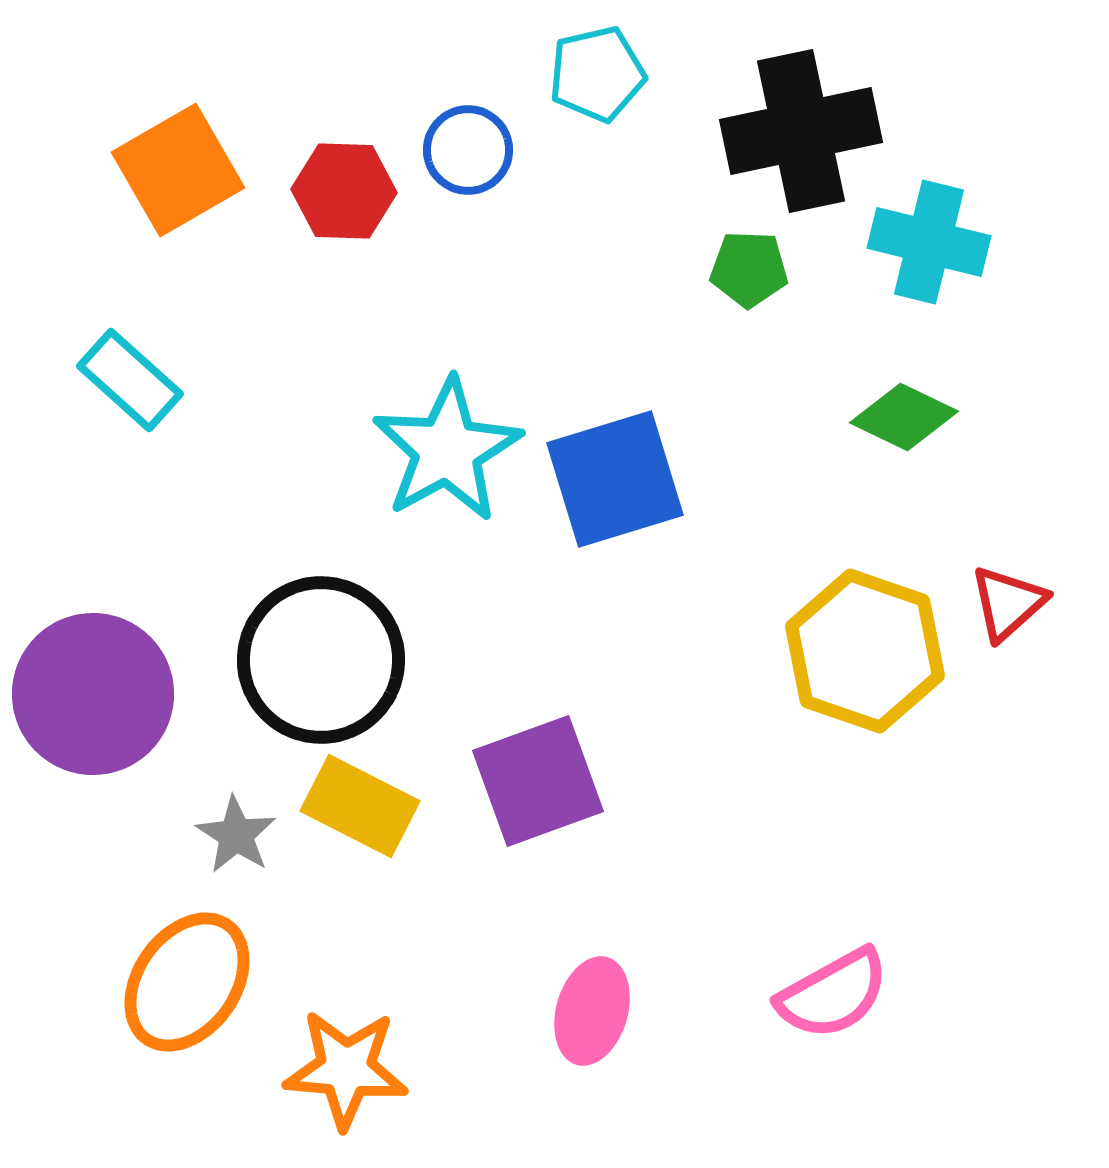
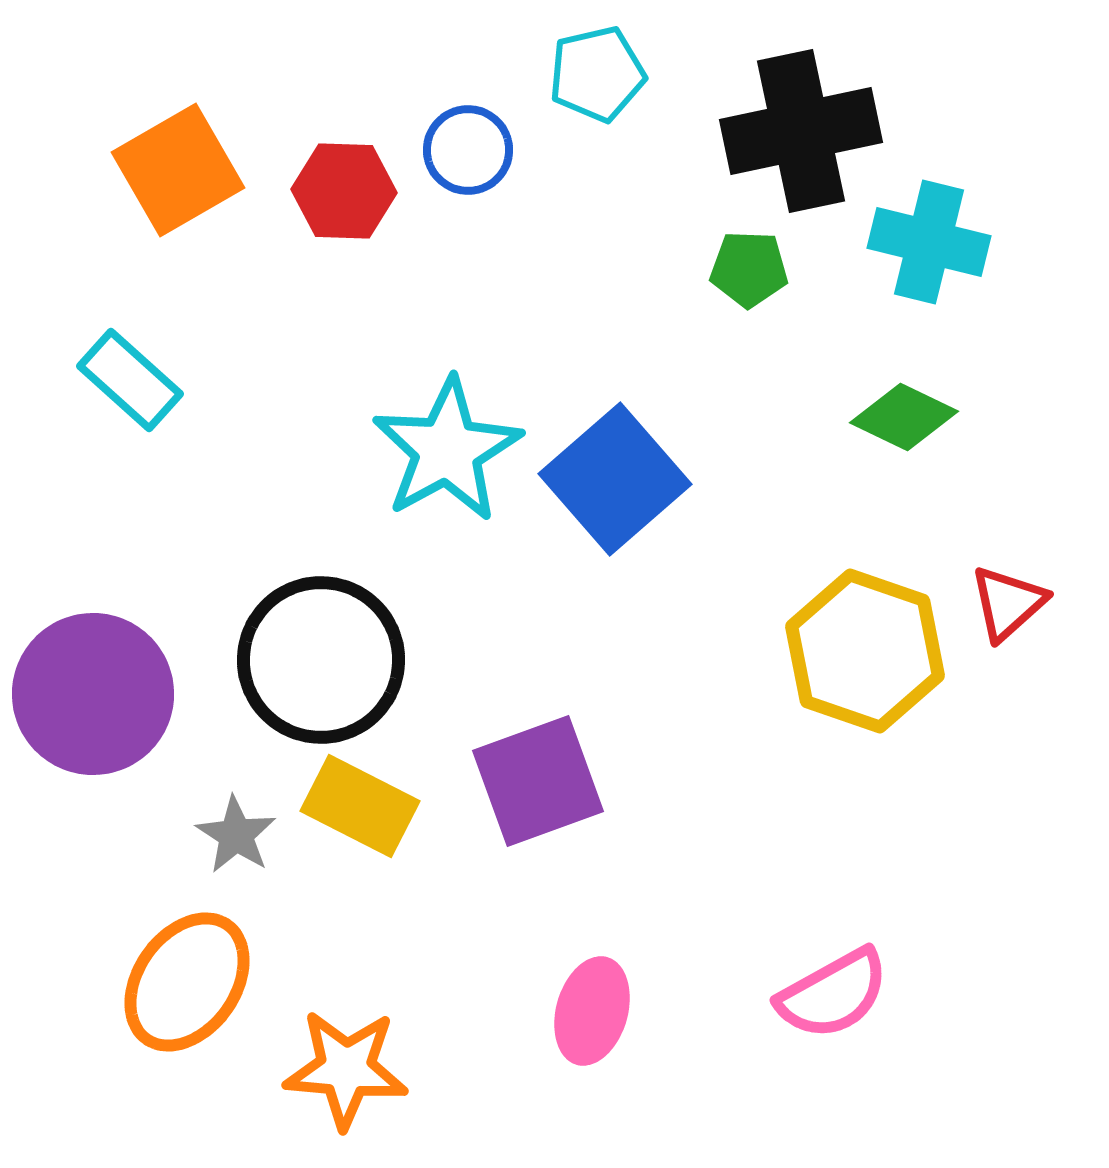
blue square: rotated 24 degrees counterclockwise
